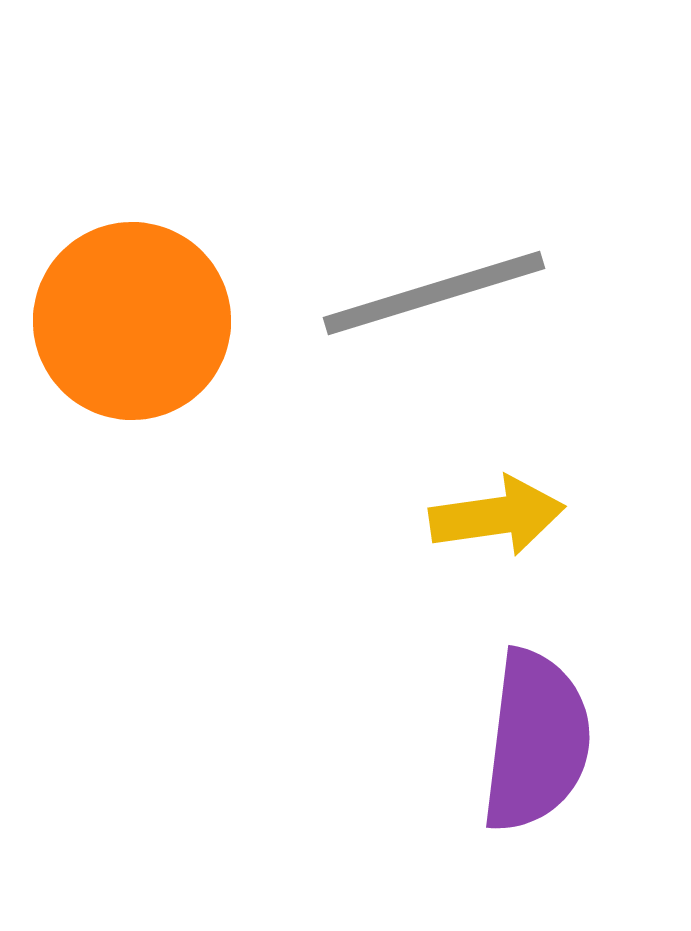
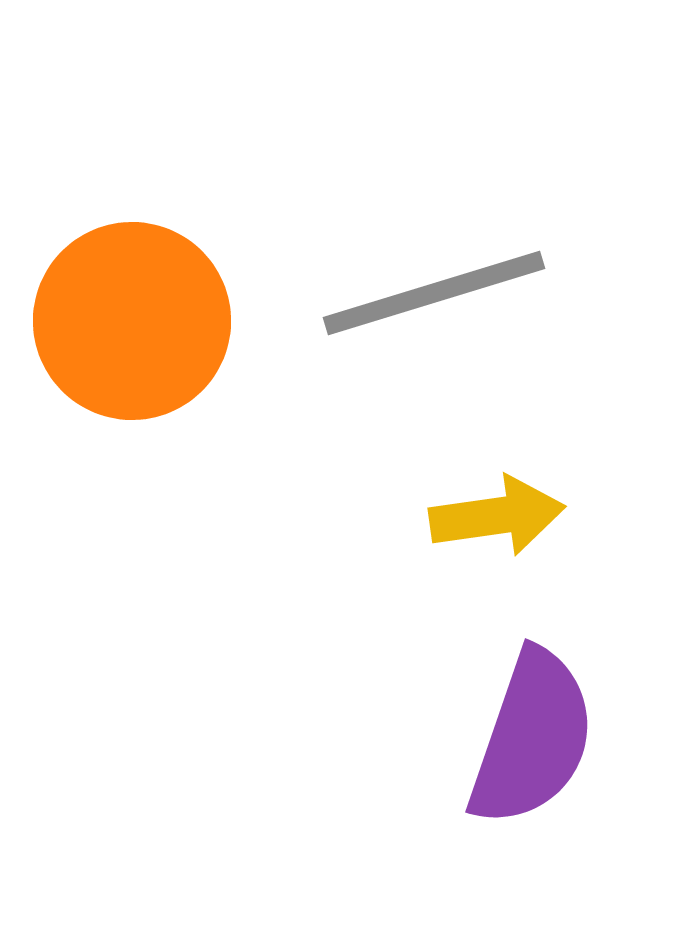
purple semicircle: moved 4 px left, 3 px up; rotated 12 degrees clockwise
